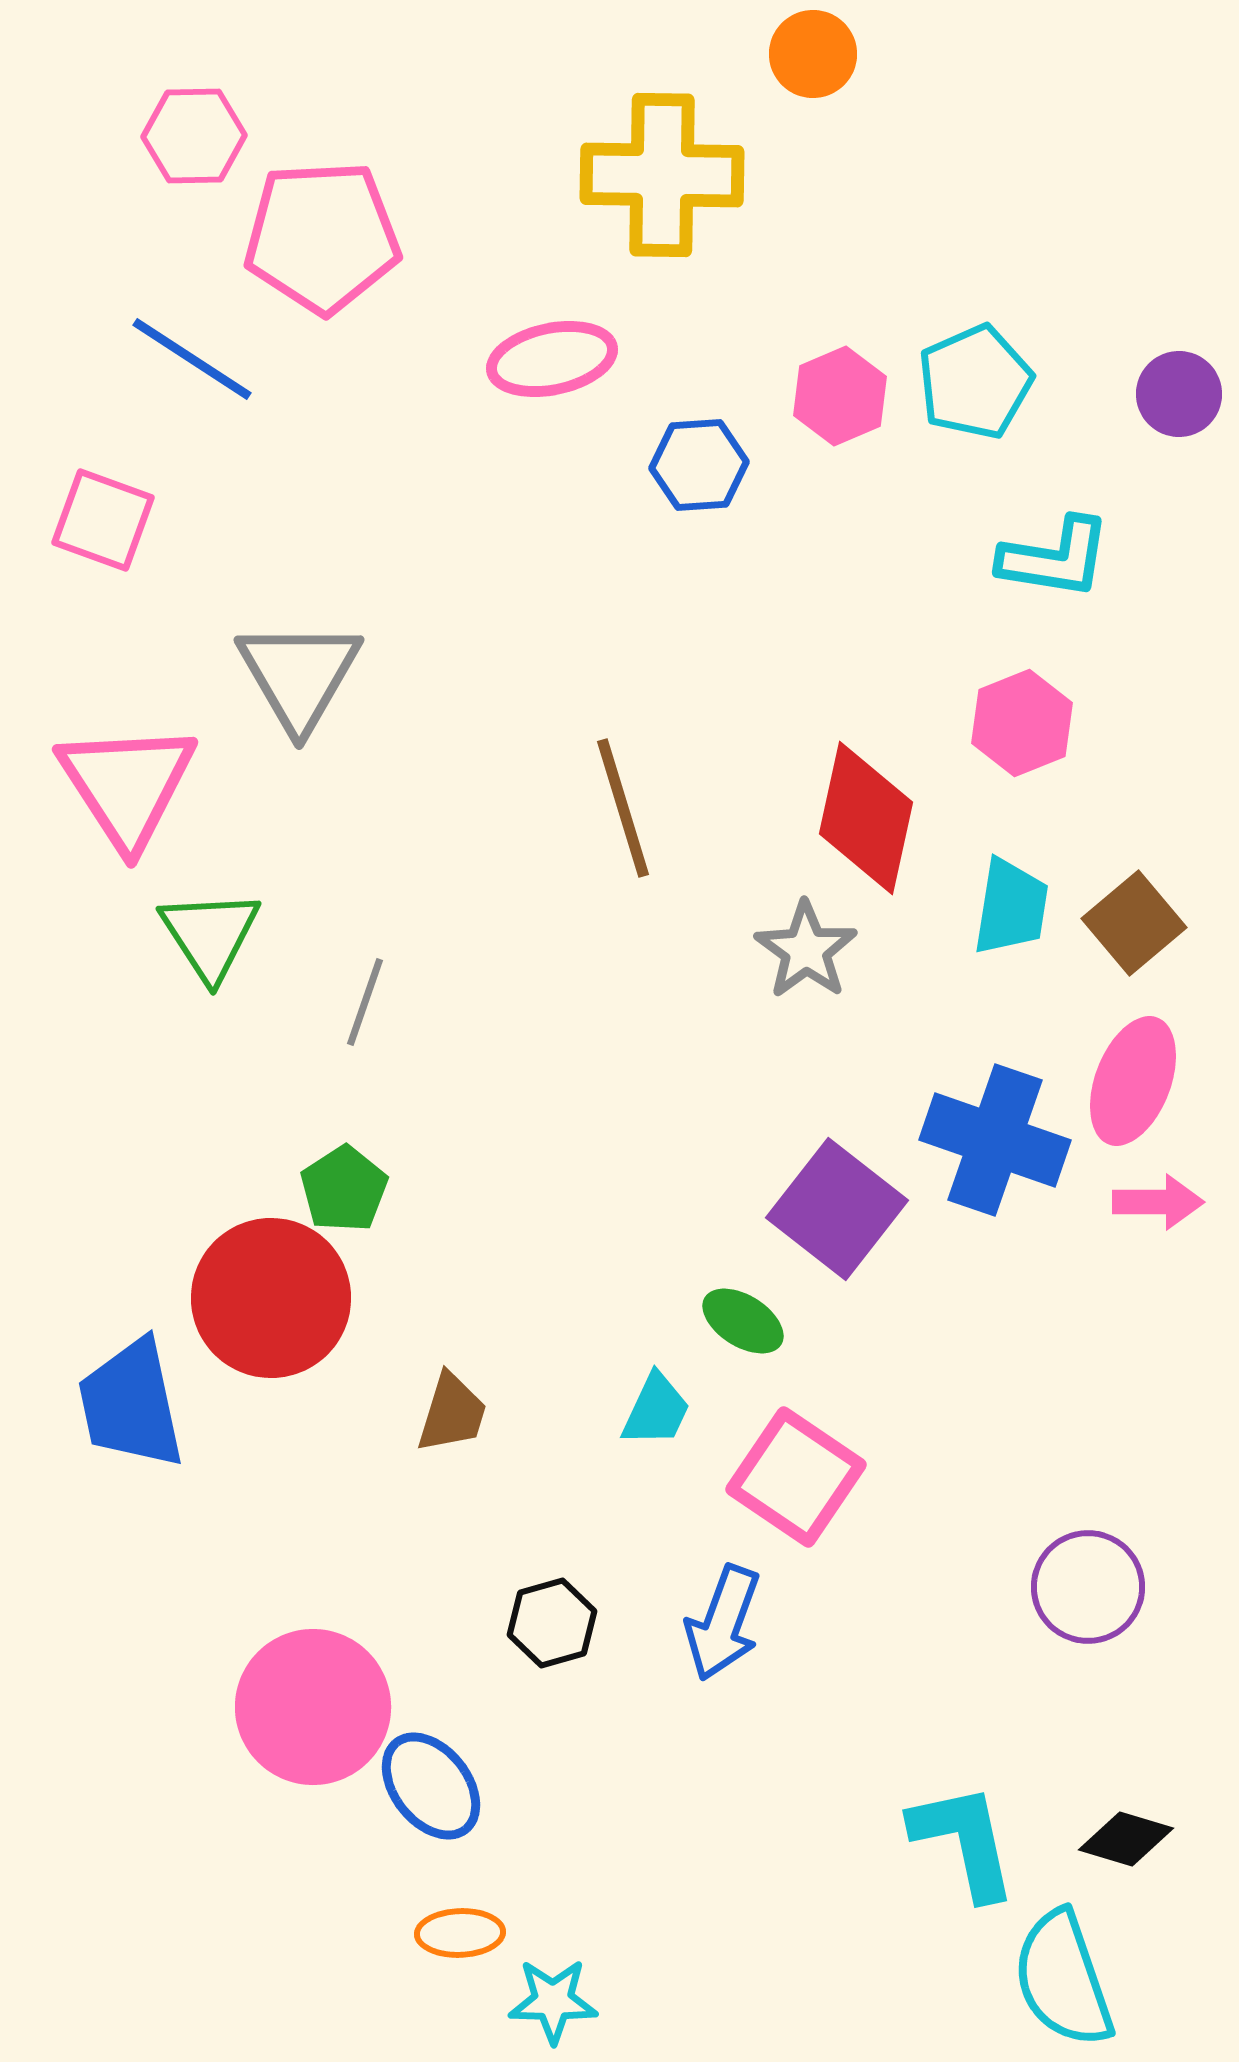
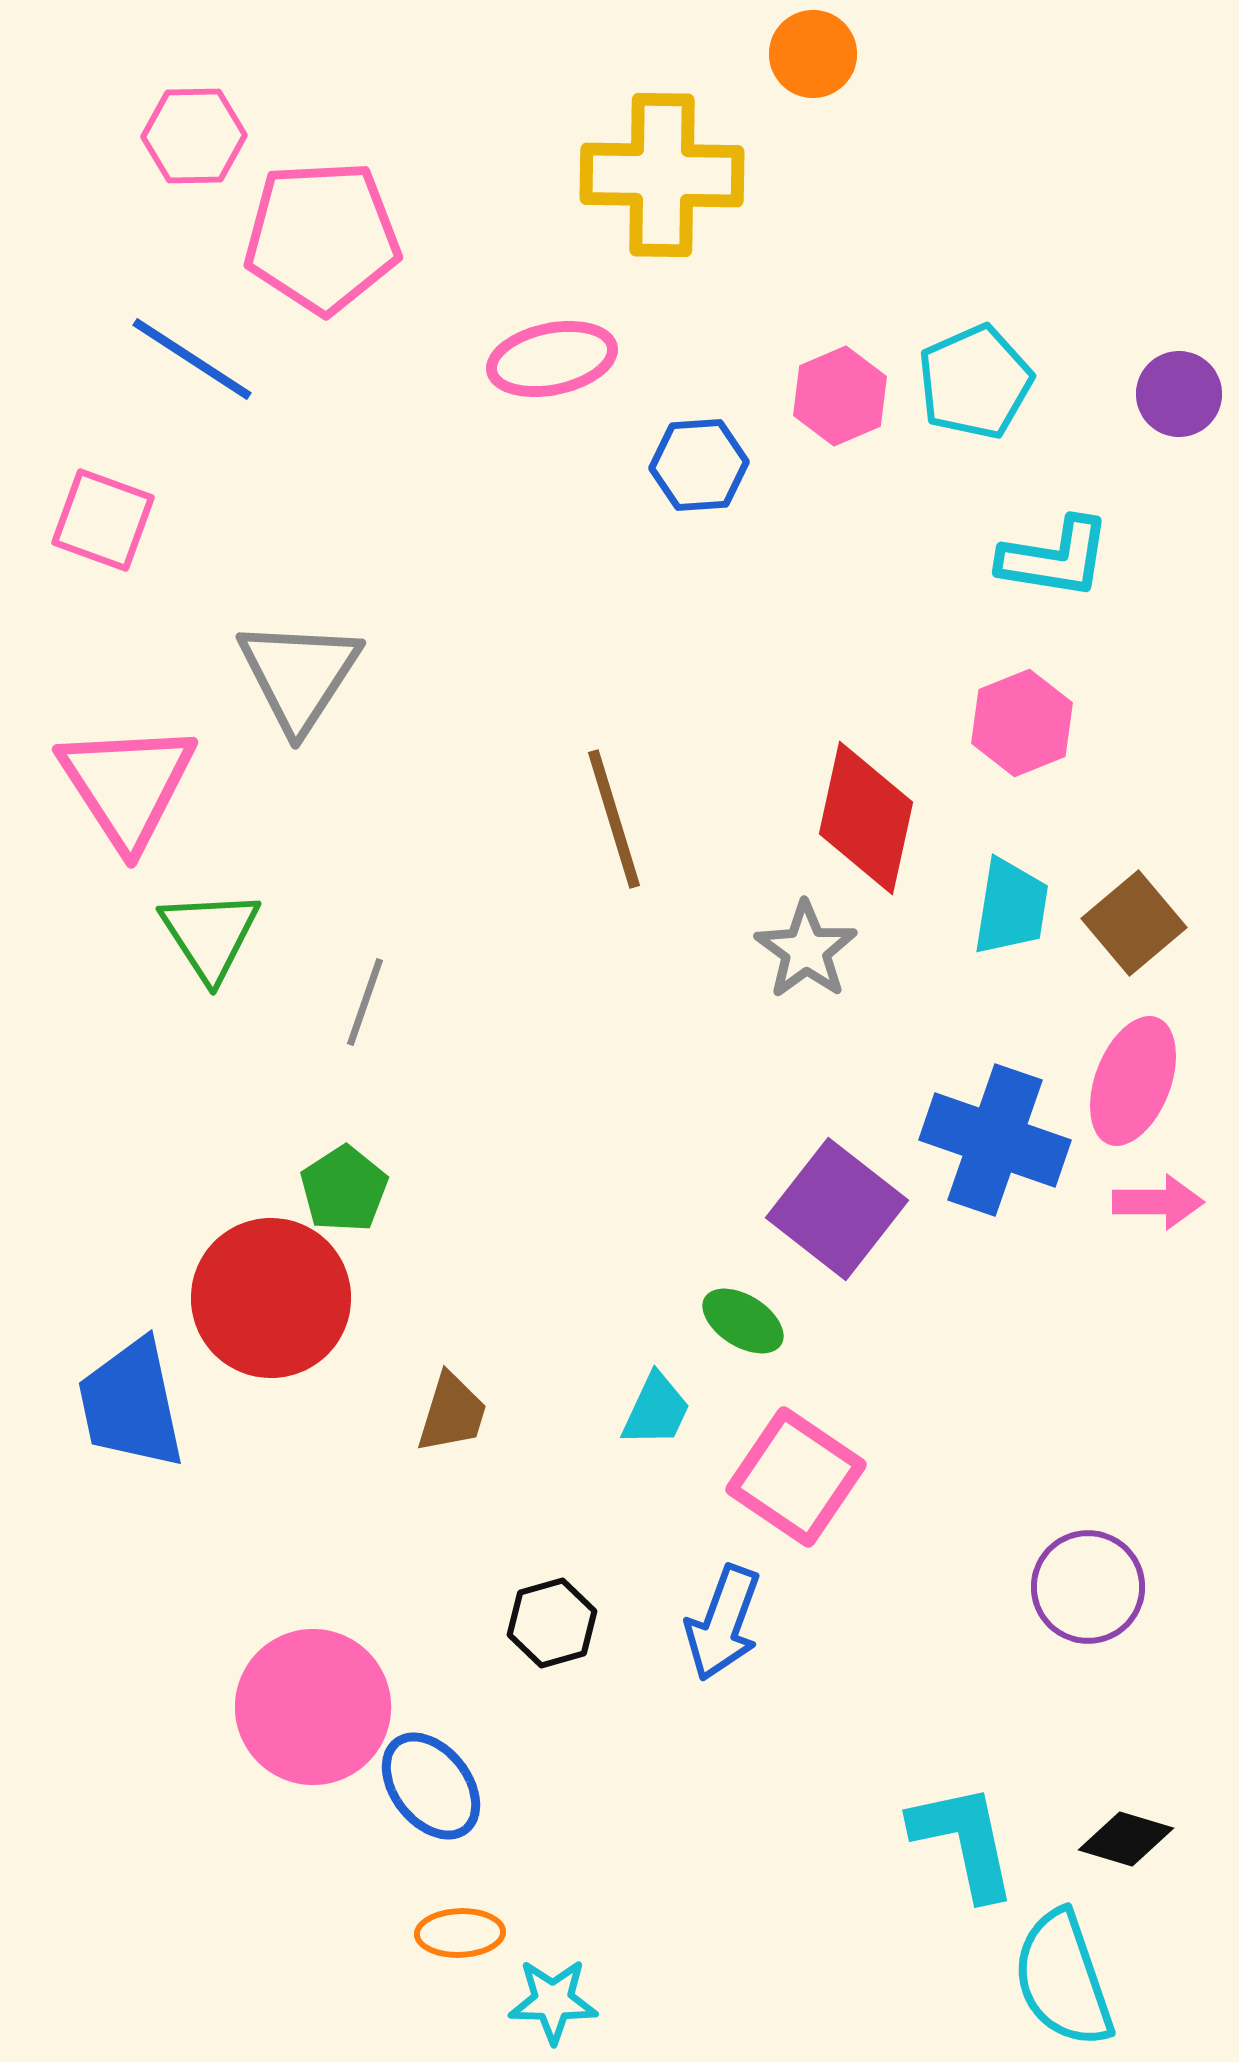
gray triangle at (299, 675): rotated 3 degrees clockwise
brown line at (623, 808): moved 9 px left, 11 px down
